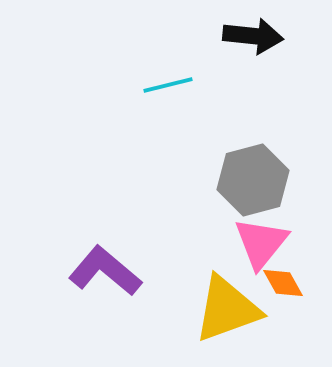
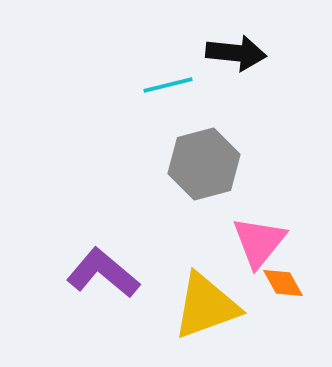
black arrow: moved 17 px left, 17 px down
gray hexagon: moved 49 px left, 16 px up
pink triangle: moved 2 px left, 1 px up
purple L-shape: moved 2 px left, 2 px down
yellow triangle: moved 21 px left, 3 px up
